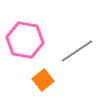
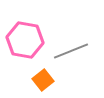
gray line: moved 6 px left; rotated 12 degrees clockwise
